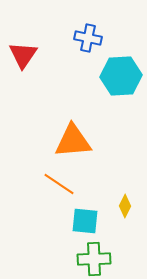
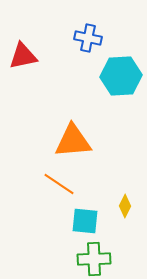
red triangle: moved 1 px down; rotated 44 degrees clockwise
